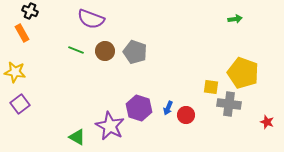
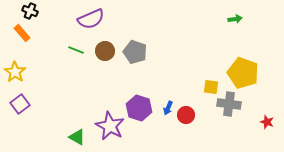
purple semicircle: rotated 44 degrees counterclockwise
orange rectangle: rotated 12 degrees counterclockwise
yellow star: rotated 25 degrees clockwise
